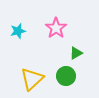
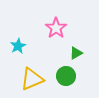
cyan star: moved 15 px down; rotated 14 degrees counterclockwise
yellow triangle: rotated 20 degrees clockwise
